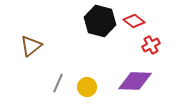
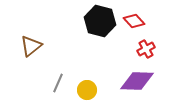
red diamond: rotated 10 degrees clockwise
red cross: moved 5 px left, 4 px down
purple diamond: moved 2 px right
yellow circle: moved 3 px down
